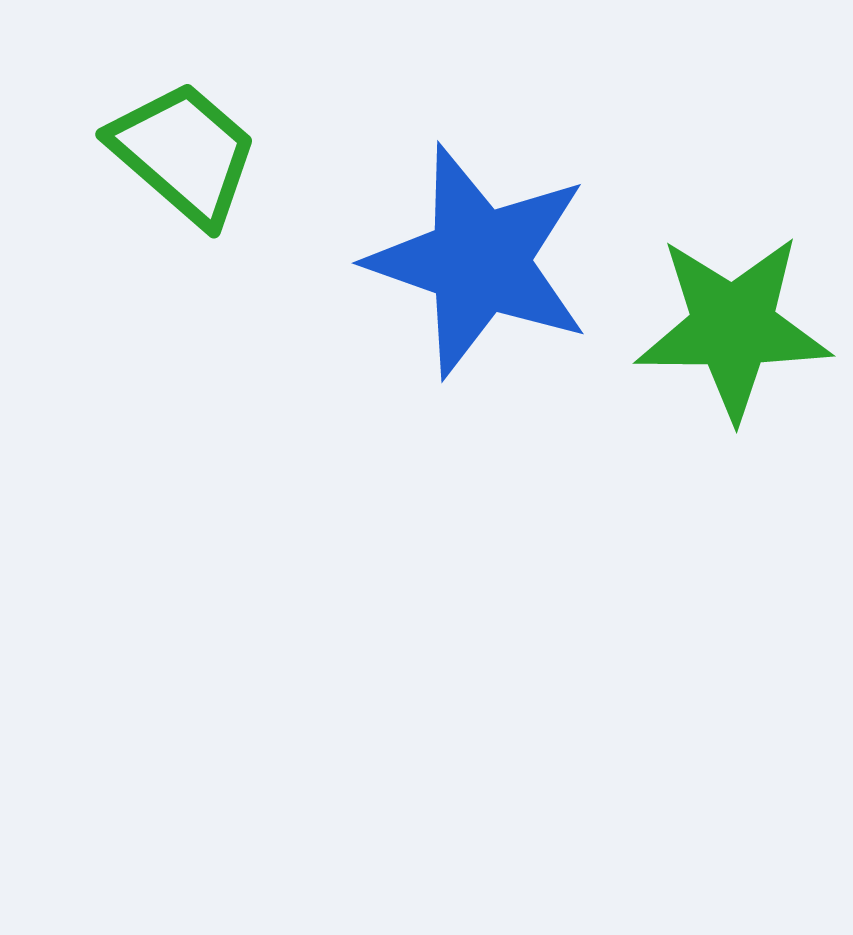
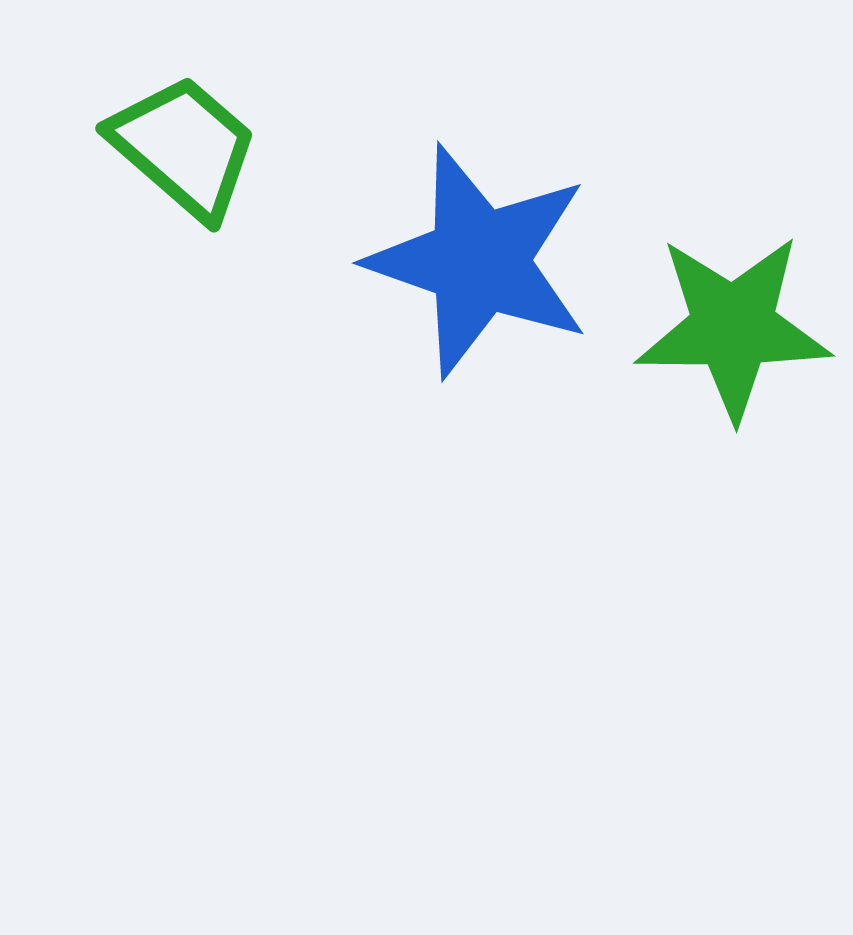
green trapezoid: moved 6 px up
